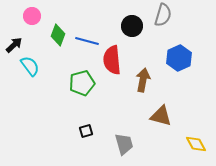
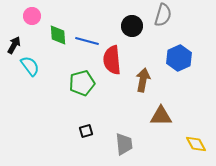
green diamond: rotated 25 degrees counterclockwise
black arrow: rotated 18 degrees counterclockwise
brown triangle: rotated 15 degrees counterclockwise
gray trapezoid: rotated 10 degrees clockwise
